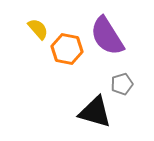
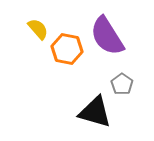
gray pentagon: rotated 20 degrees counterclockwise
